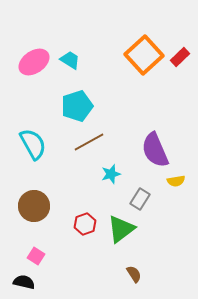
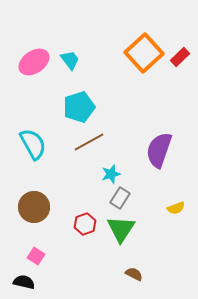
orange square: moved 2 px up
cyan trapezoid: rotated 20 degrees clockwise
cyan pentagon: moved 2 px right, 1 px down
purple semicircle: moved 4 px right; rotated 42 degrees clockwise
yellow semicircle: moved 27 px down; rotated 12 degrees counterclockwise
gray rectangle: moved 20 px left, 1 px up
brown circle: moved 1 px down
green triangle: rotated 20 degrees counterclockwise
brown semicircle: rotated 30 degrees counterclockwise
